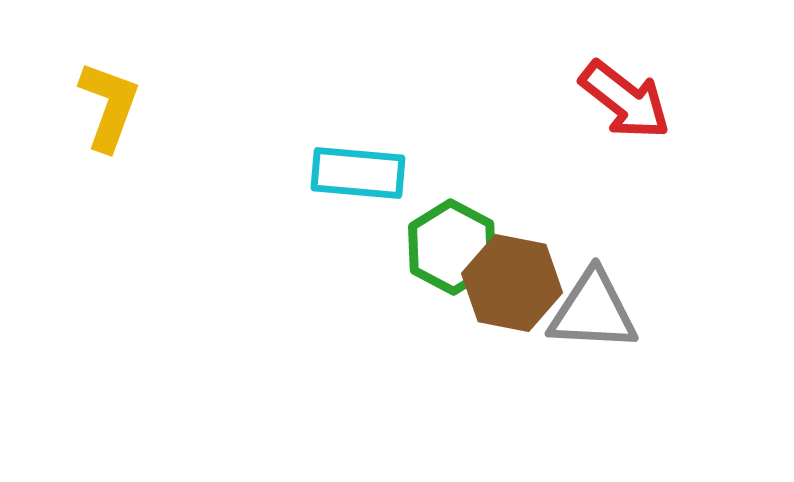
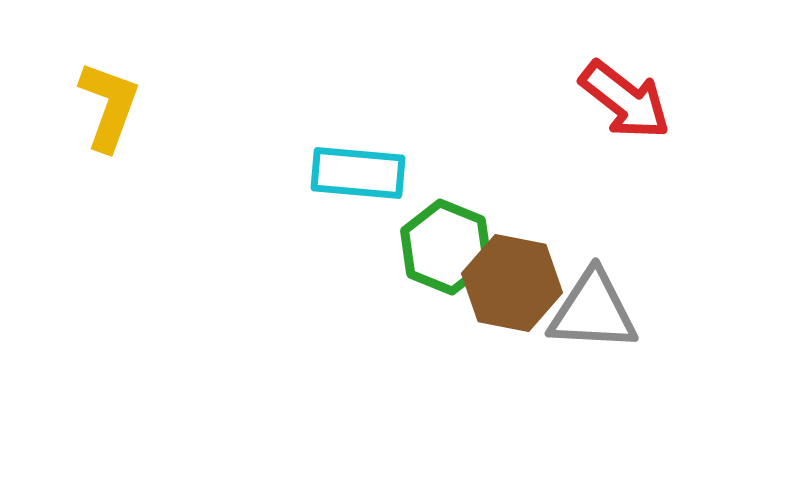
green hexagon: moved 6 px left; rotated 6 degrees counterclockwise
